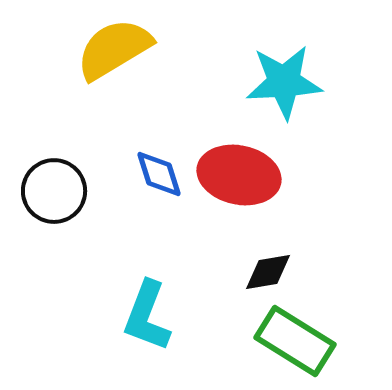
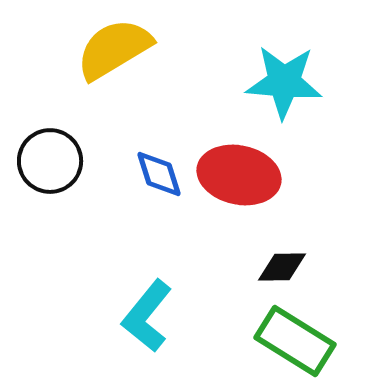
cyan star: rotated 8 degrees clockwise
black circle: moved 4 px left, 30 px up
black diamond: moved 14 px right, 5 px up; rotated 9 degrees clockwise
cyan L-shape: rotated 18 degrees clockwise
